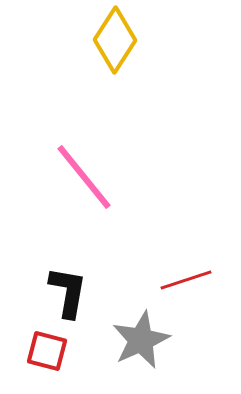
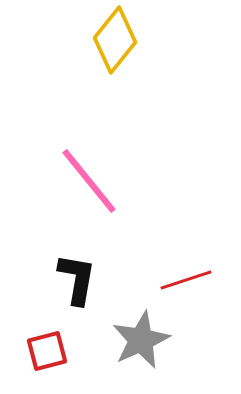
yellow diamond: rotated 6 degrees clockwise
pink line: moved 5 px right, 4 px down
black L-shape: moved 9 px right, 13 px up
red square: rotated 30 degrees counterclockwise
